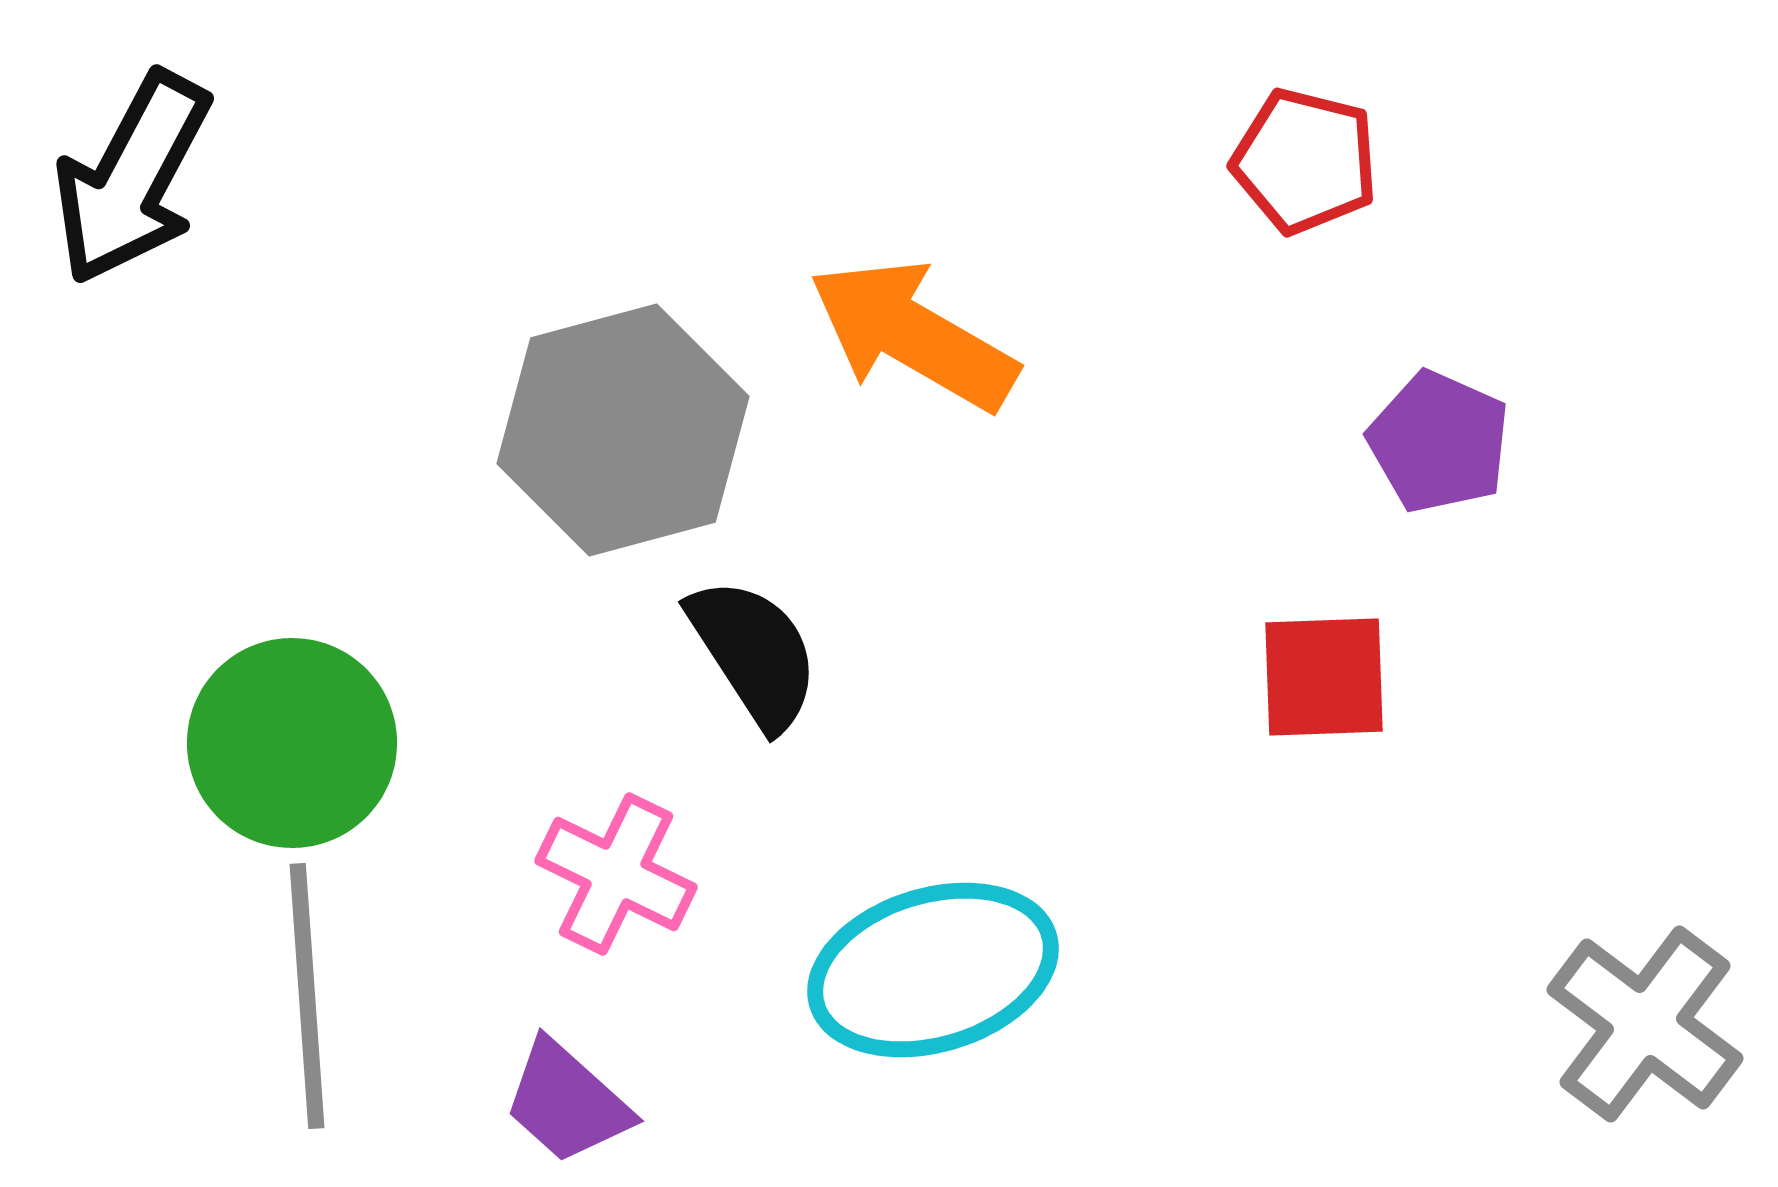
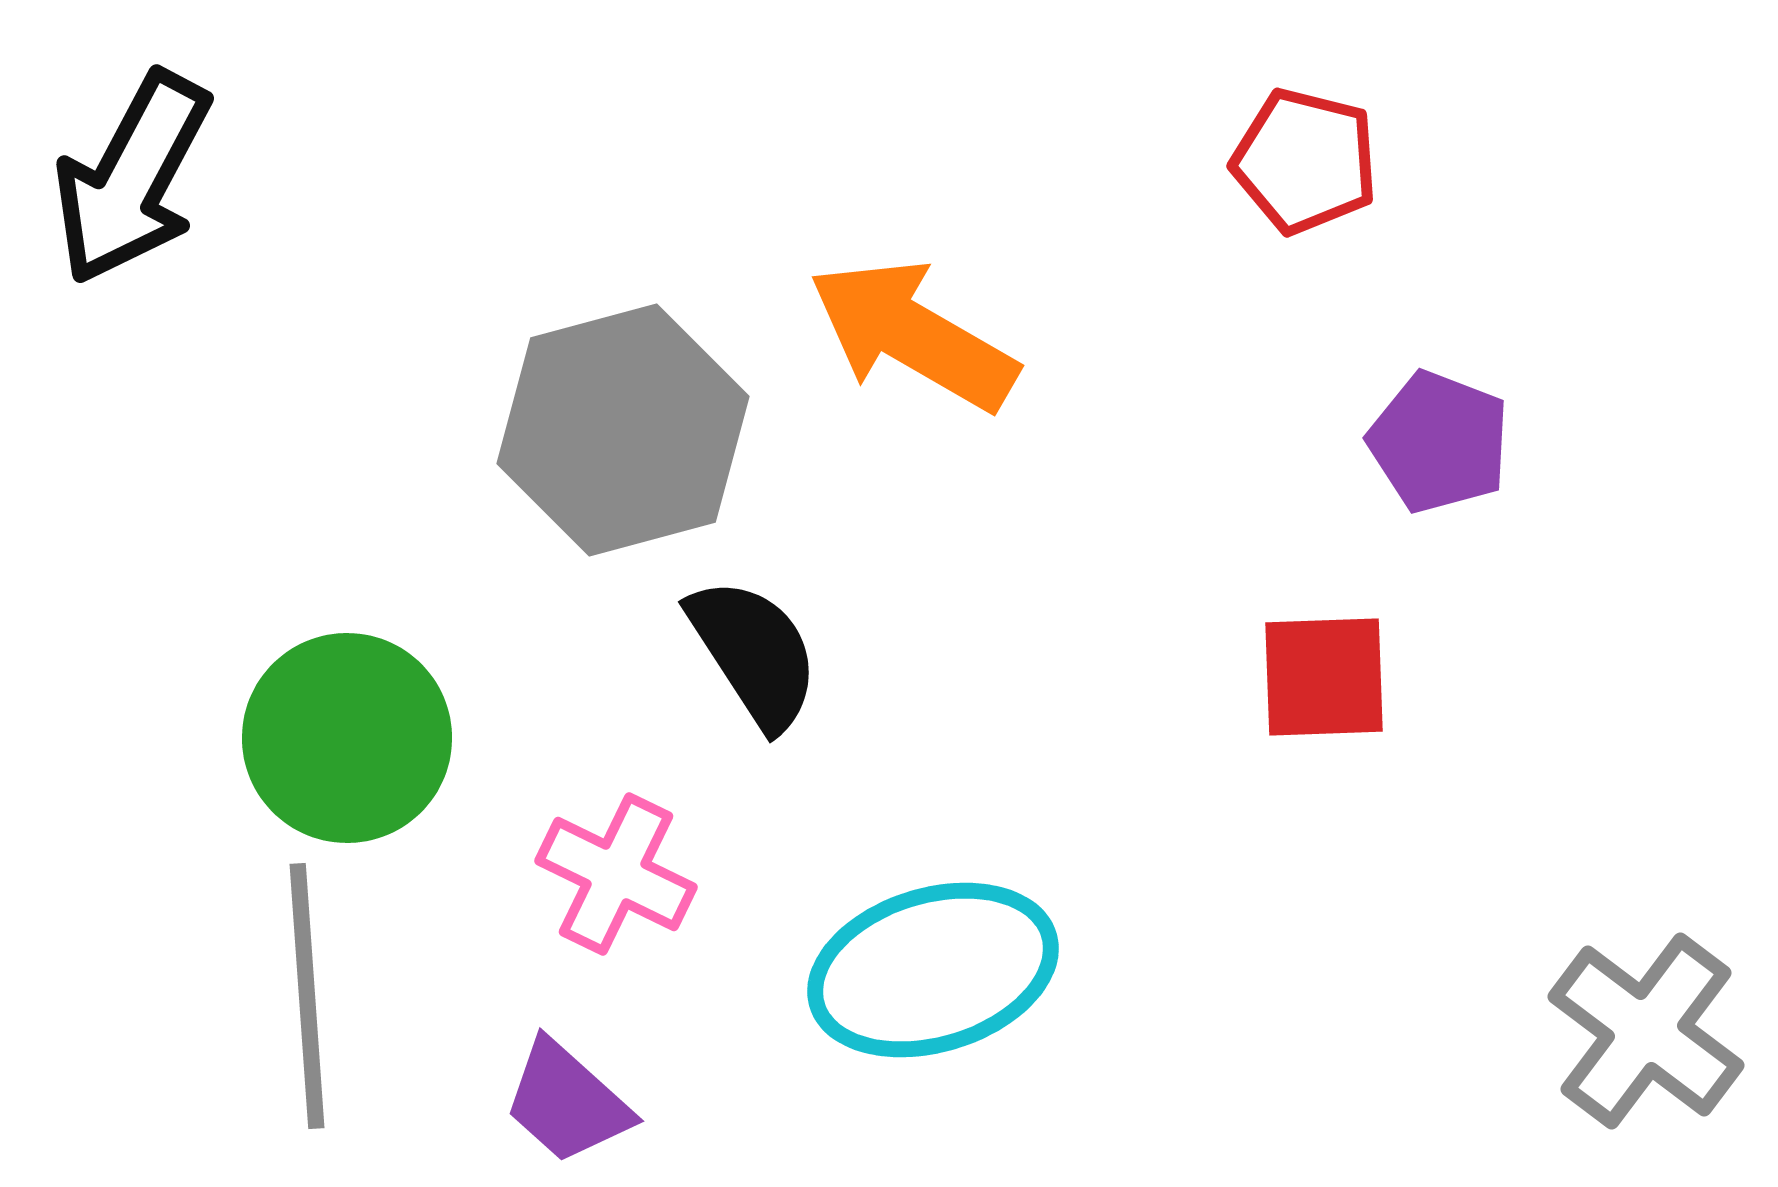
purple pentagon: rotated 3 degrees counterclockwise
green circle: moved 55 px right, 5 px up
gray cross: moved 1 px right, 7 px down
